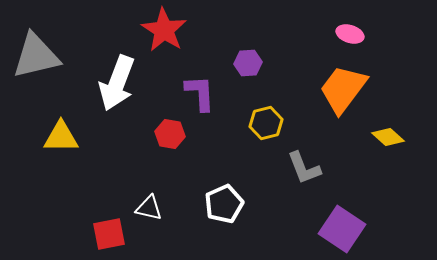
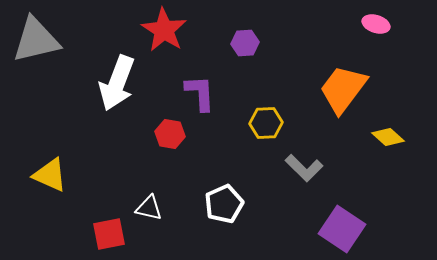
pink ellipse: moved 26 px right, 10 px up
gray triangle: moved 16 px up
purple hexagon: moved 3 px left, 20 px up
yellow hexagon: rotated 12 degrees clockwise
yellow triangle: moved 11 px left, 38 px down; rotated 24 degrees clockwise
gray L-shape: rotated 24 degrees counterclockwise
